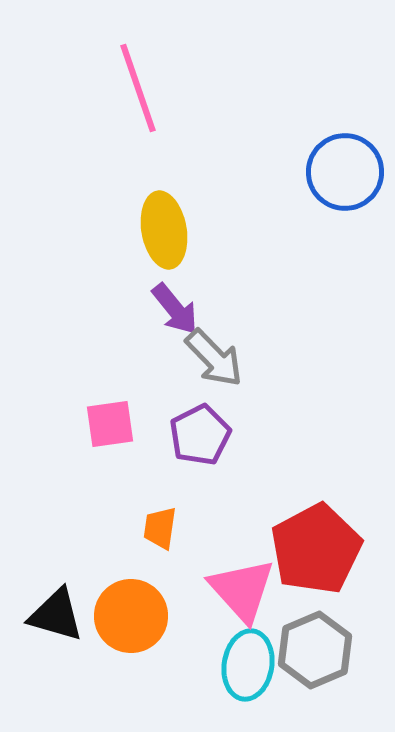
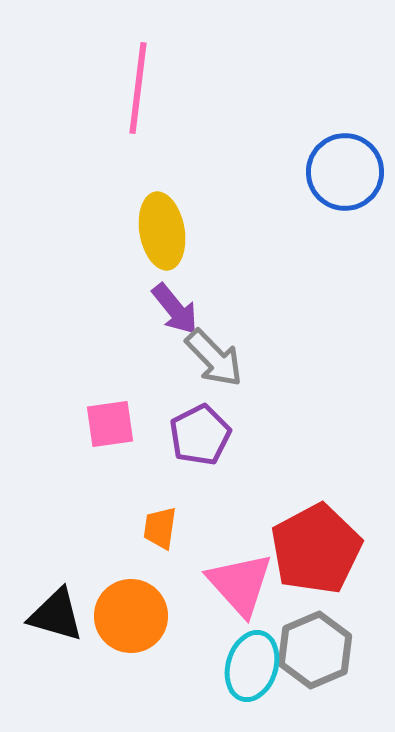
pink line: rotated 26 degrees clockwise
yellow ellipse: moved 2 px left, 1 px down
pink triangle: moved 2 px left, 6 px up
cyan ellipse: moved 4 px right, 1 px down; rotated 8 degrees clockwise
